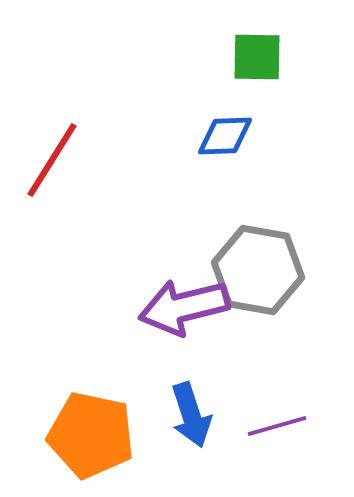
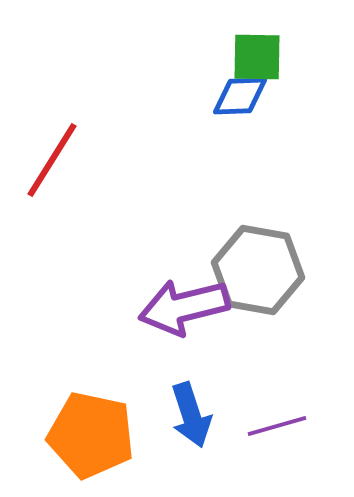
blue diamond: moved 15 px right, 40 px up
